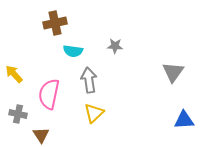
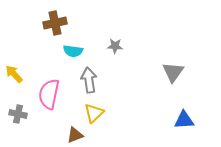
brown triangle: moved 34 px right; rotated 42 degrees clockwise
